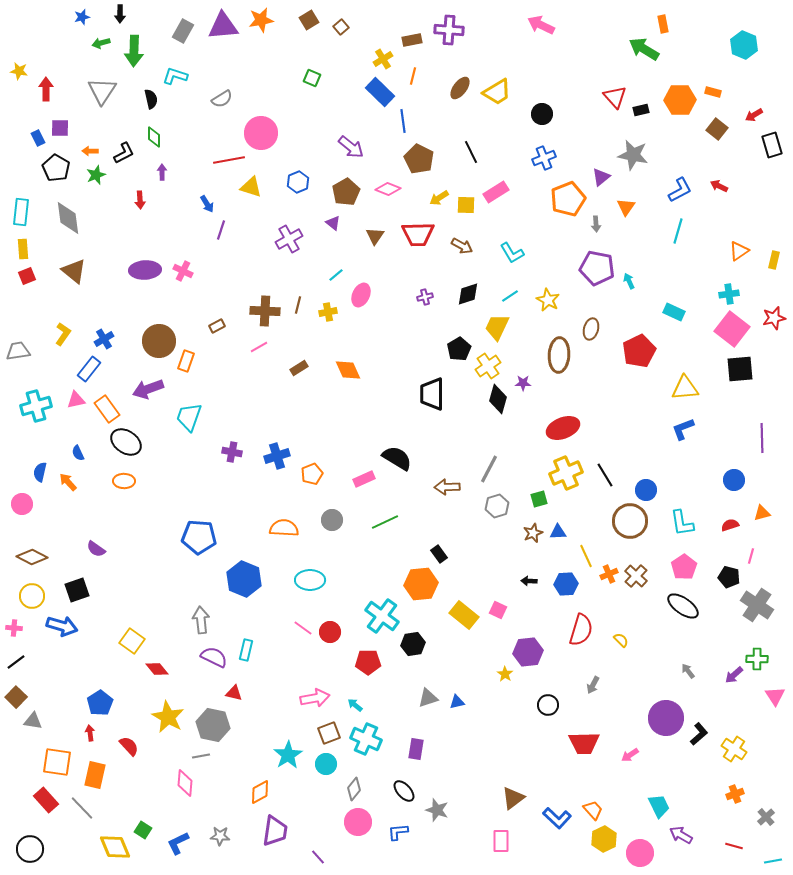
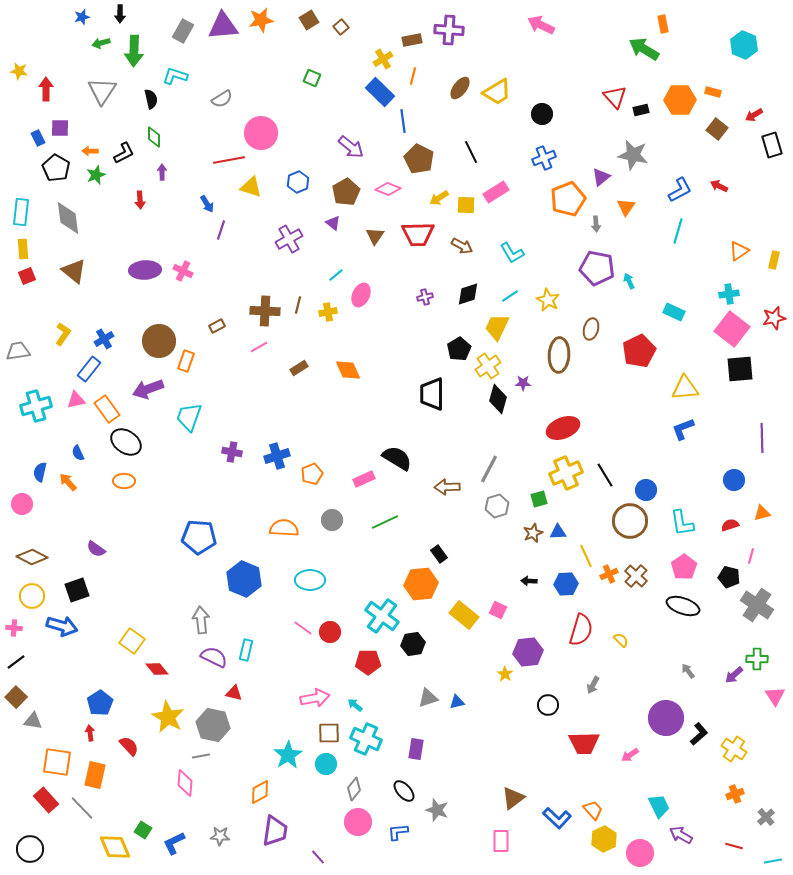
black ellipse at (683, 606): rotated 16 degrees counterclockwise
brown square at (329, 733): rotated 20 degrees clockwise
blue L-shape at (178, 843): moved 4 px left
